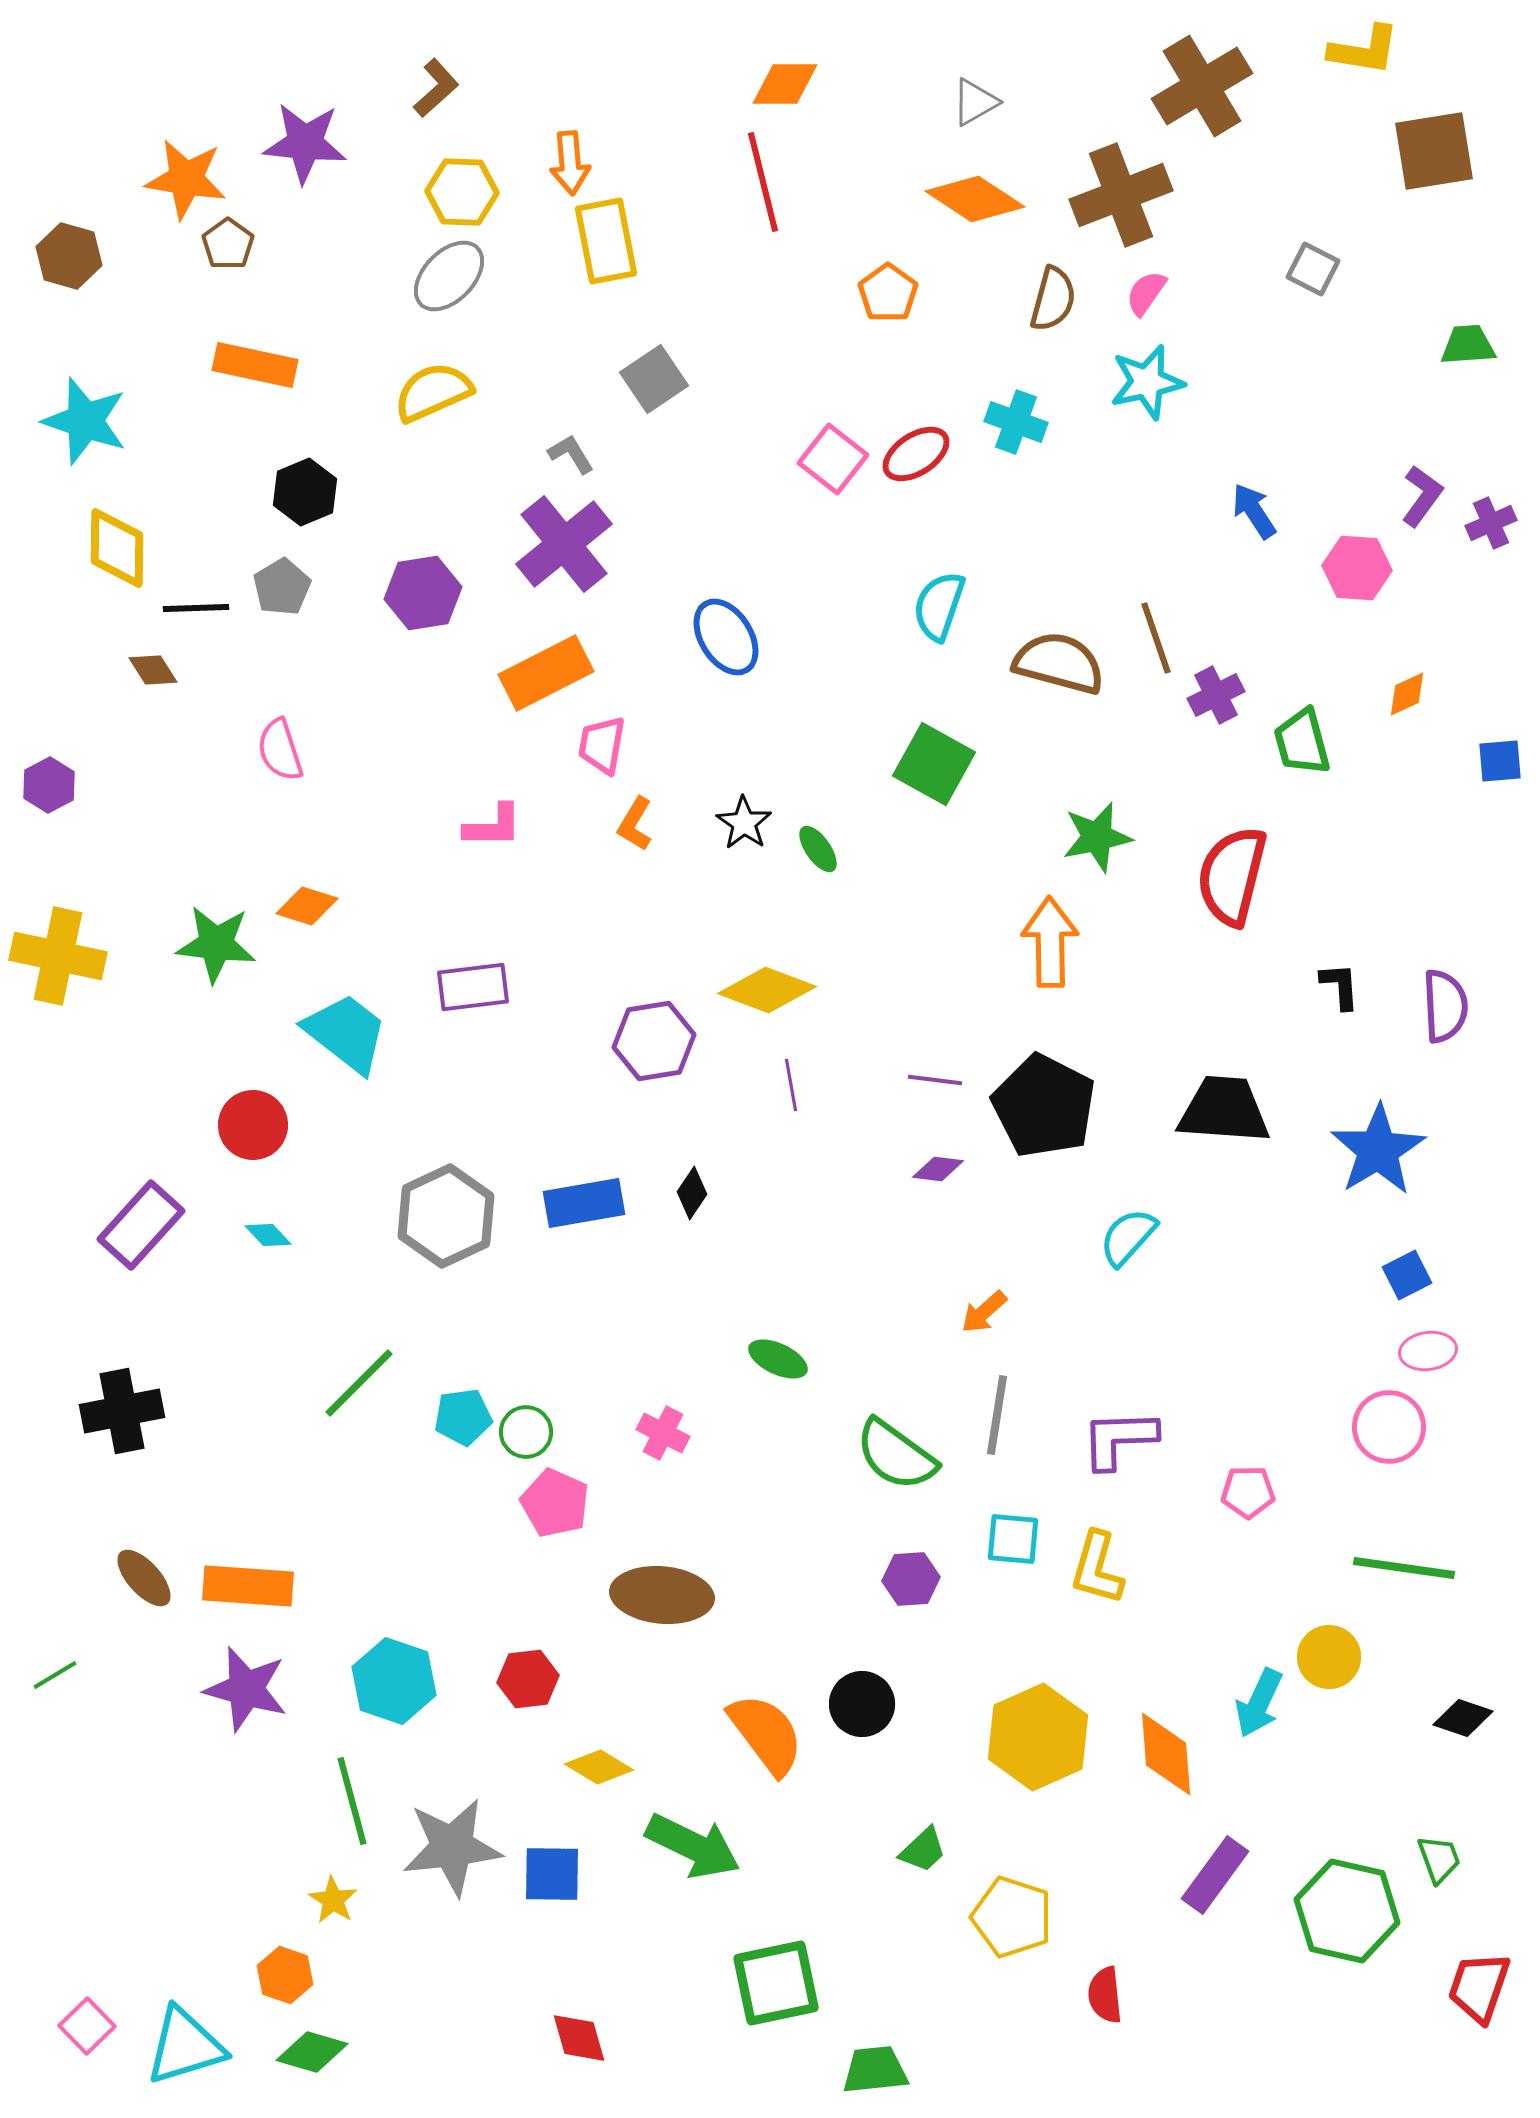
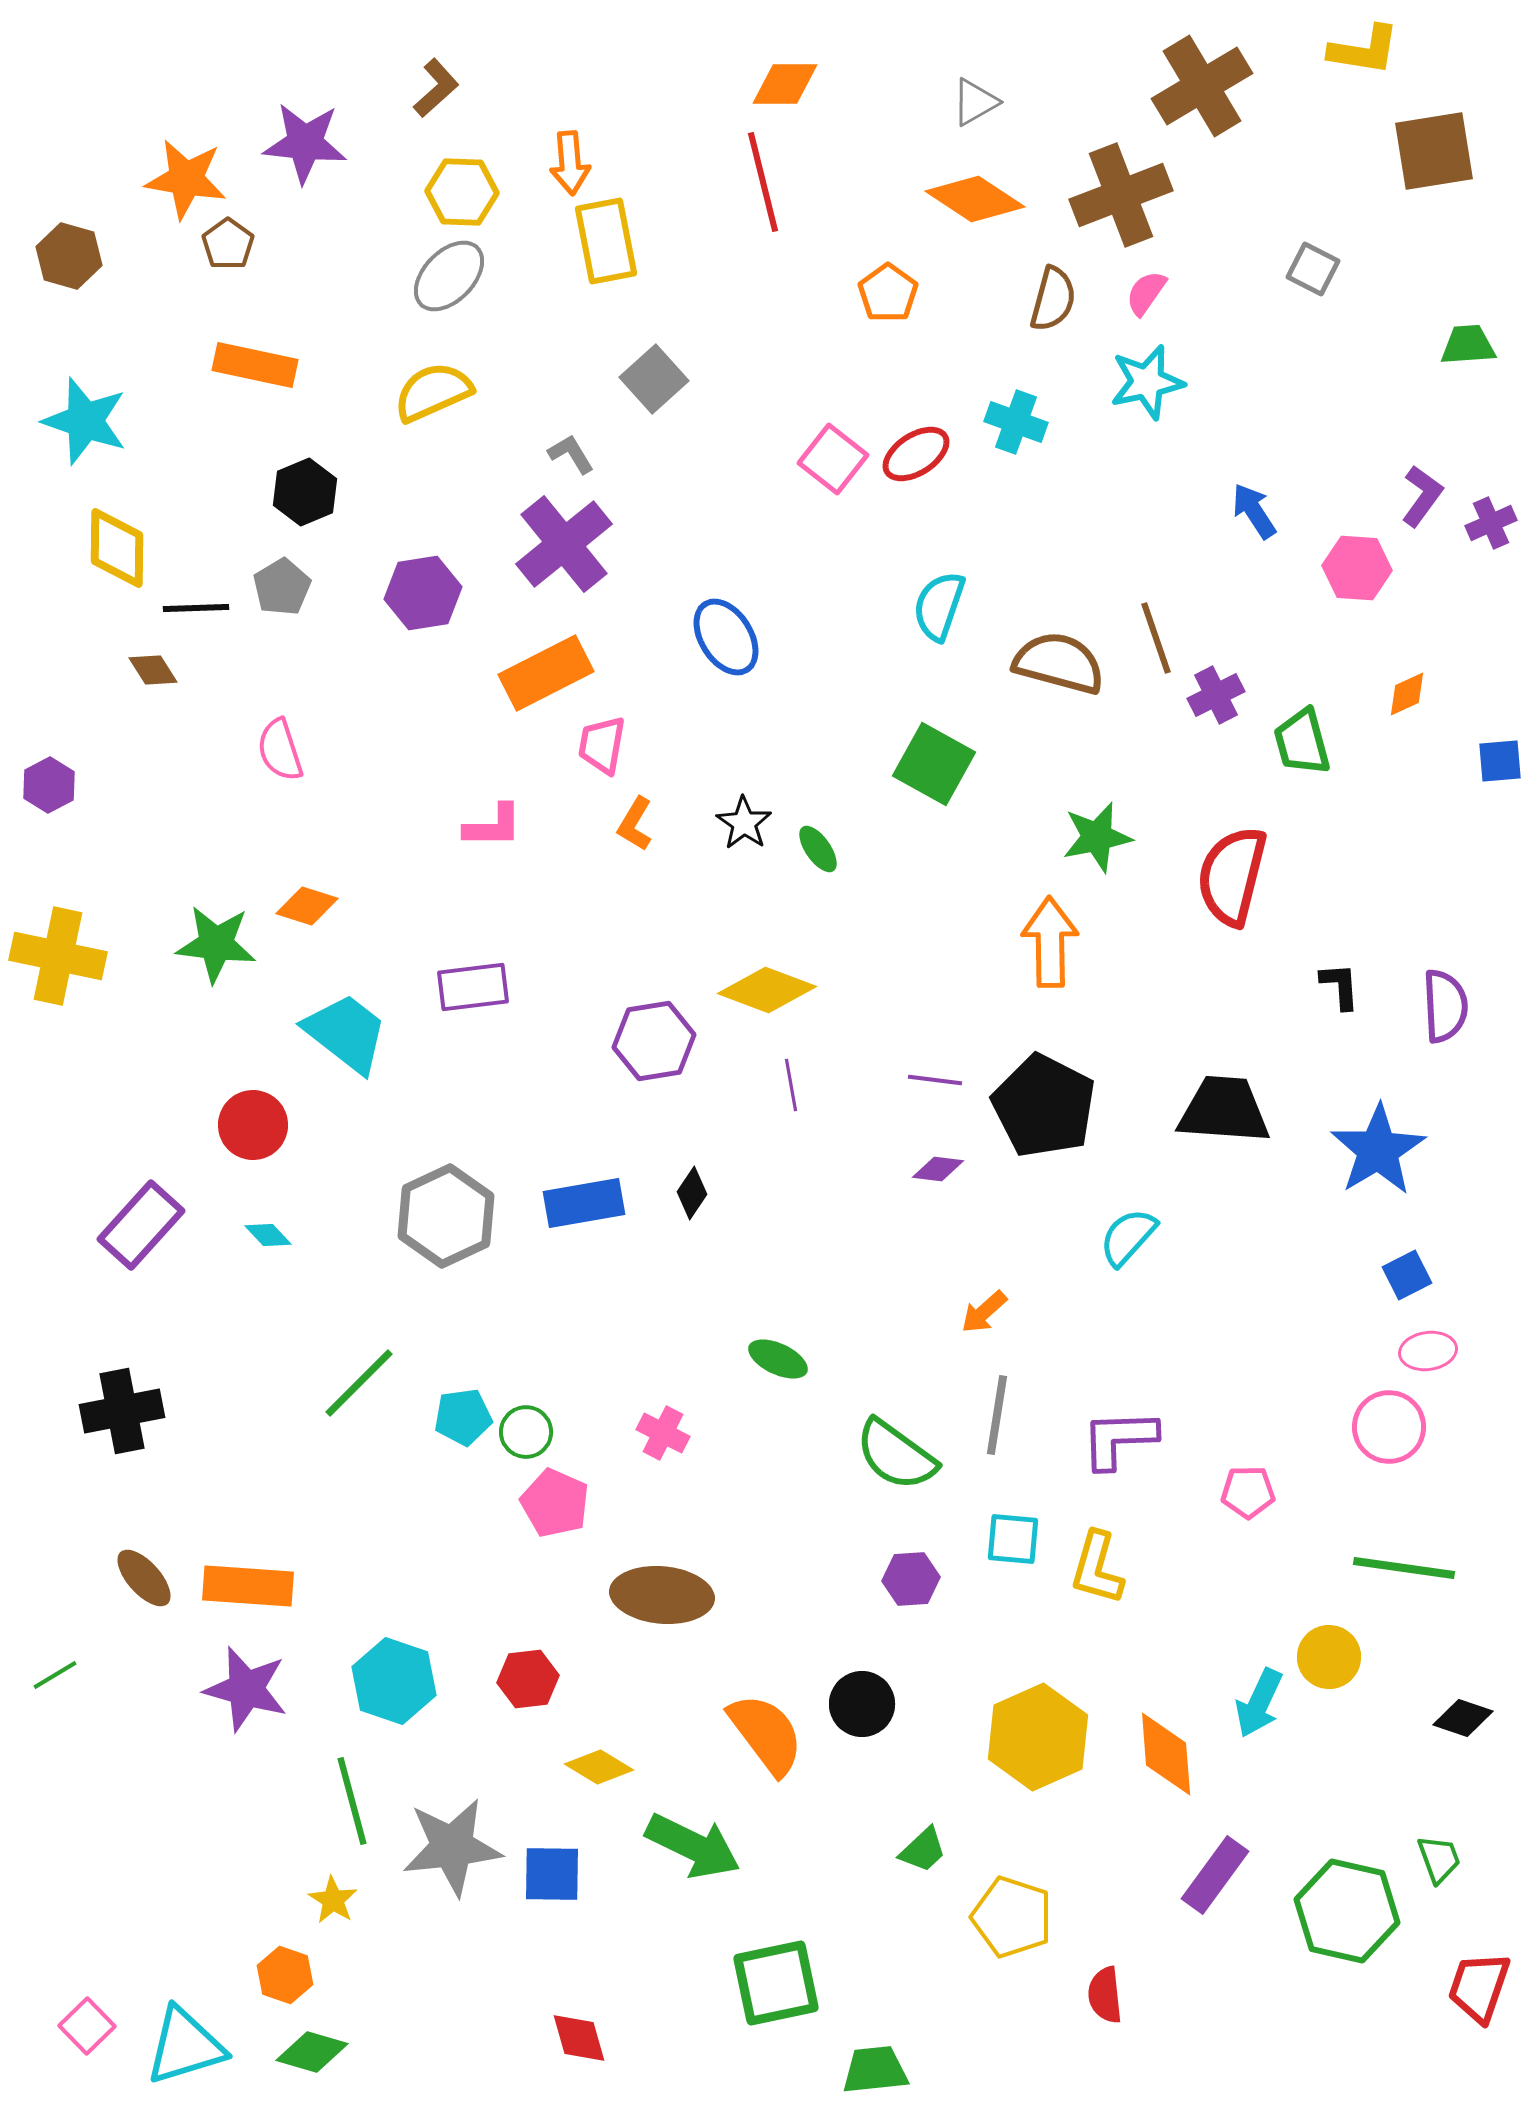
gray square at (654, 379): rotated 8 degrees counterclockwise
